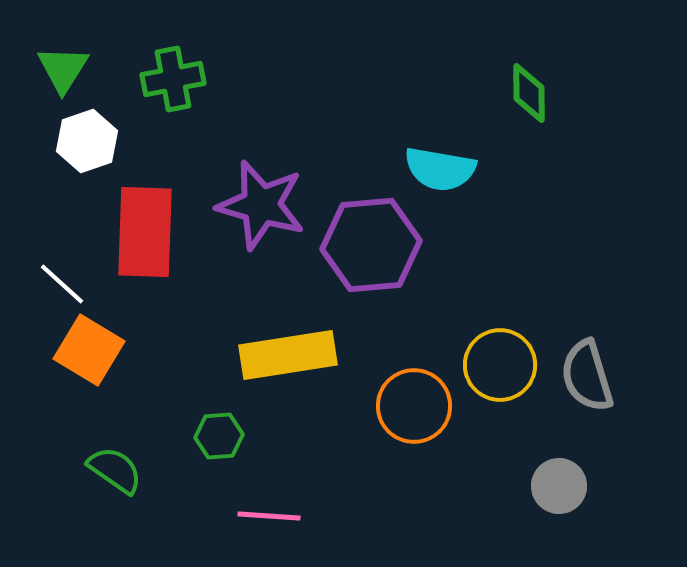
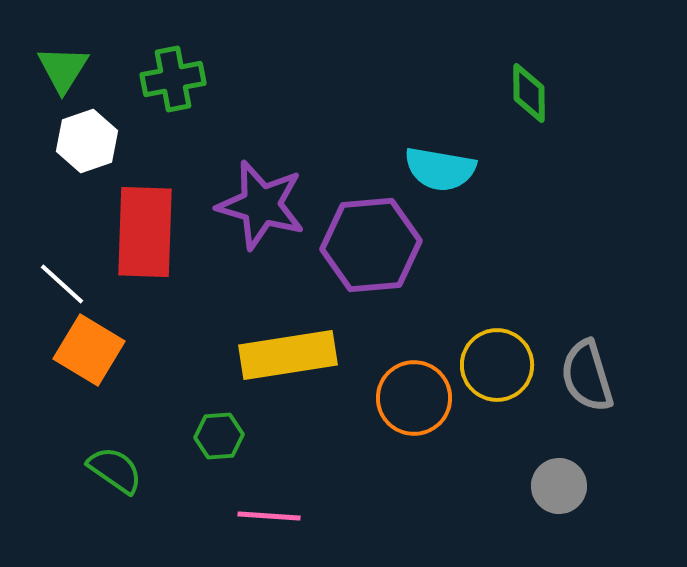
yellow circle: moved 3 px left
orange circle: moved 8 px up
